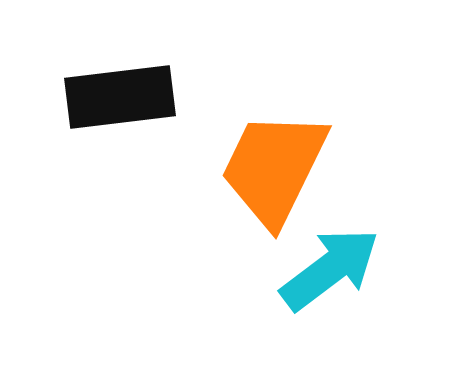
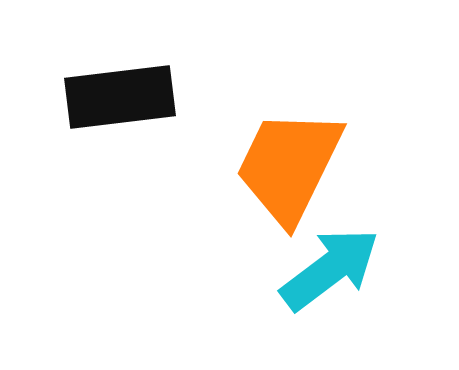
orange trapezoid: moved 15 px right, 2 px up
